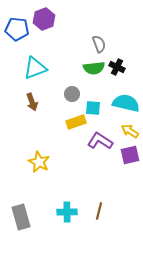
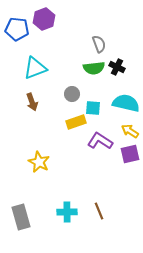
purple square: moved 1 px up
brown line: rotated 36 degrees counterclockwise
